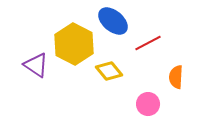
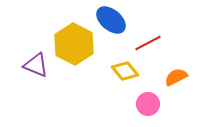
blue ellipse: moved 2 px left, 1 px up
purple triangle: rotated 12 degrees counterclockwise
yellow diamond: moved 16 px right
orange semicircle: rotated 60 degrees clockwise
